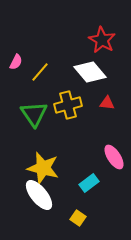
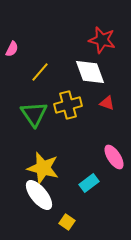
red star: rotated 16 degrees counterclockwise
pink semicircle: moved 4 px left, 13 px up
white diamond: rotated 20 degrees clockwise
red triangle: rotated 14 degrees clockwise
yellow square: moved 11 px left, 4 px down
